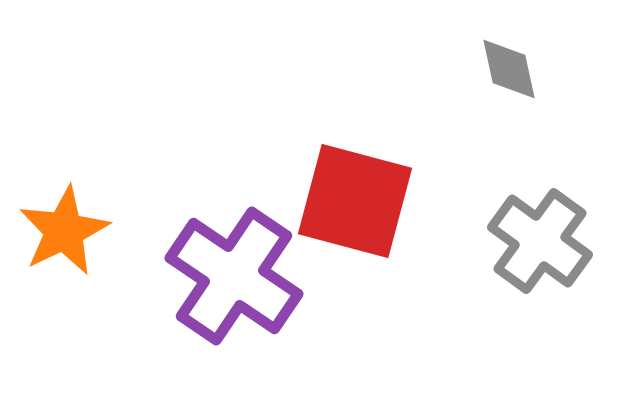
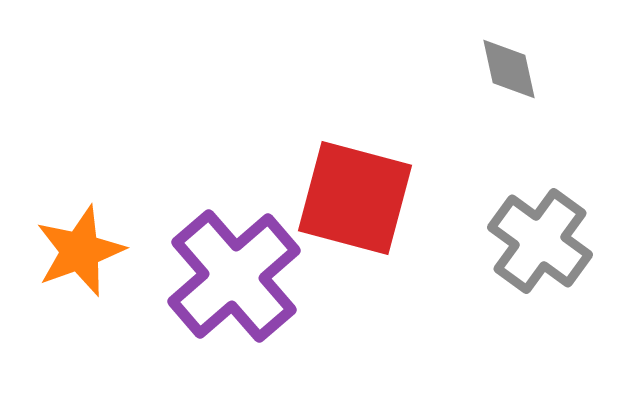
red square: moved 3 px up
orange star: moved 16 px right, 20 px down; rotated 6 degrees clockwise
purple cross: rotated 15 degrees clockwise
